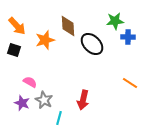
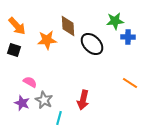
orange star: moved 2 px right; rotated 12 degrees clockwise
